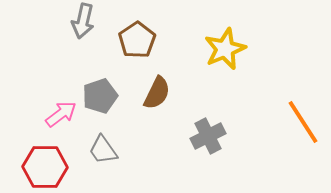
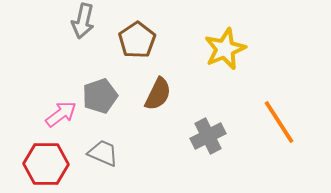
brown semicircle: moved 1 px right, 1 px down
orange line: moved 24 px left
gray trapezoid: moved 3 px down; rotated 148 degrees clockwise
red hexagon: moved 1 px right, 3 px up
